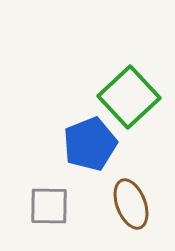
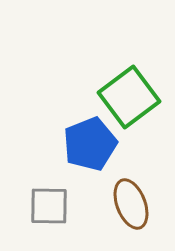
green square: rotated 6 degrees clockwise
